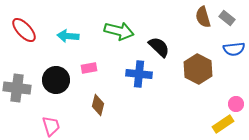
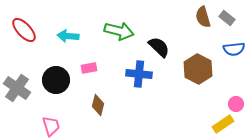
gray cross: rotated 28 degrees clockwise
